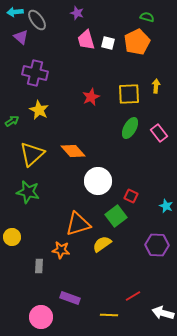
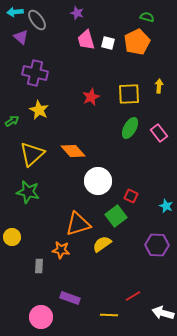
yellow arrow: moved 3 px right
